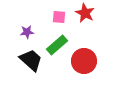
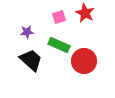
pink square: rotated 24 degrees counterclockwise
green rectangle: moved 2 px right; rotated 65 degrees clockwise
